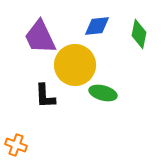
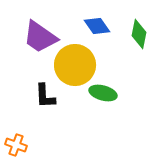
blue diamond: rotated 60 degrees clockwise
purple trapezoid: rotated 30 degrees counterclockwise
